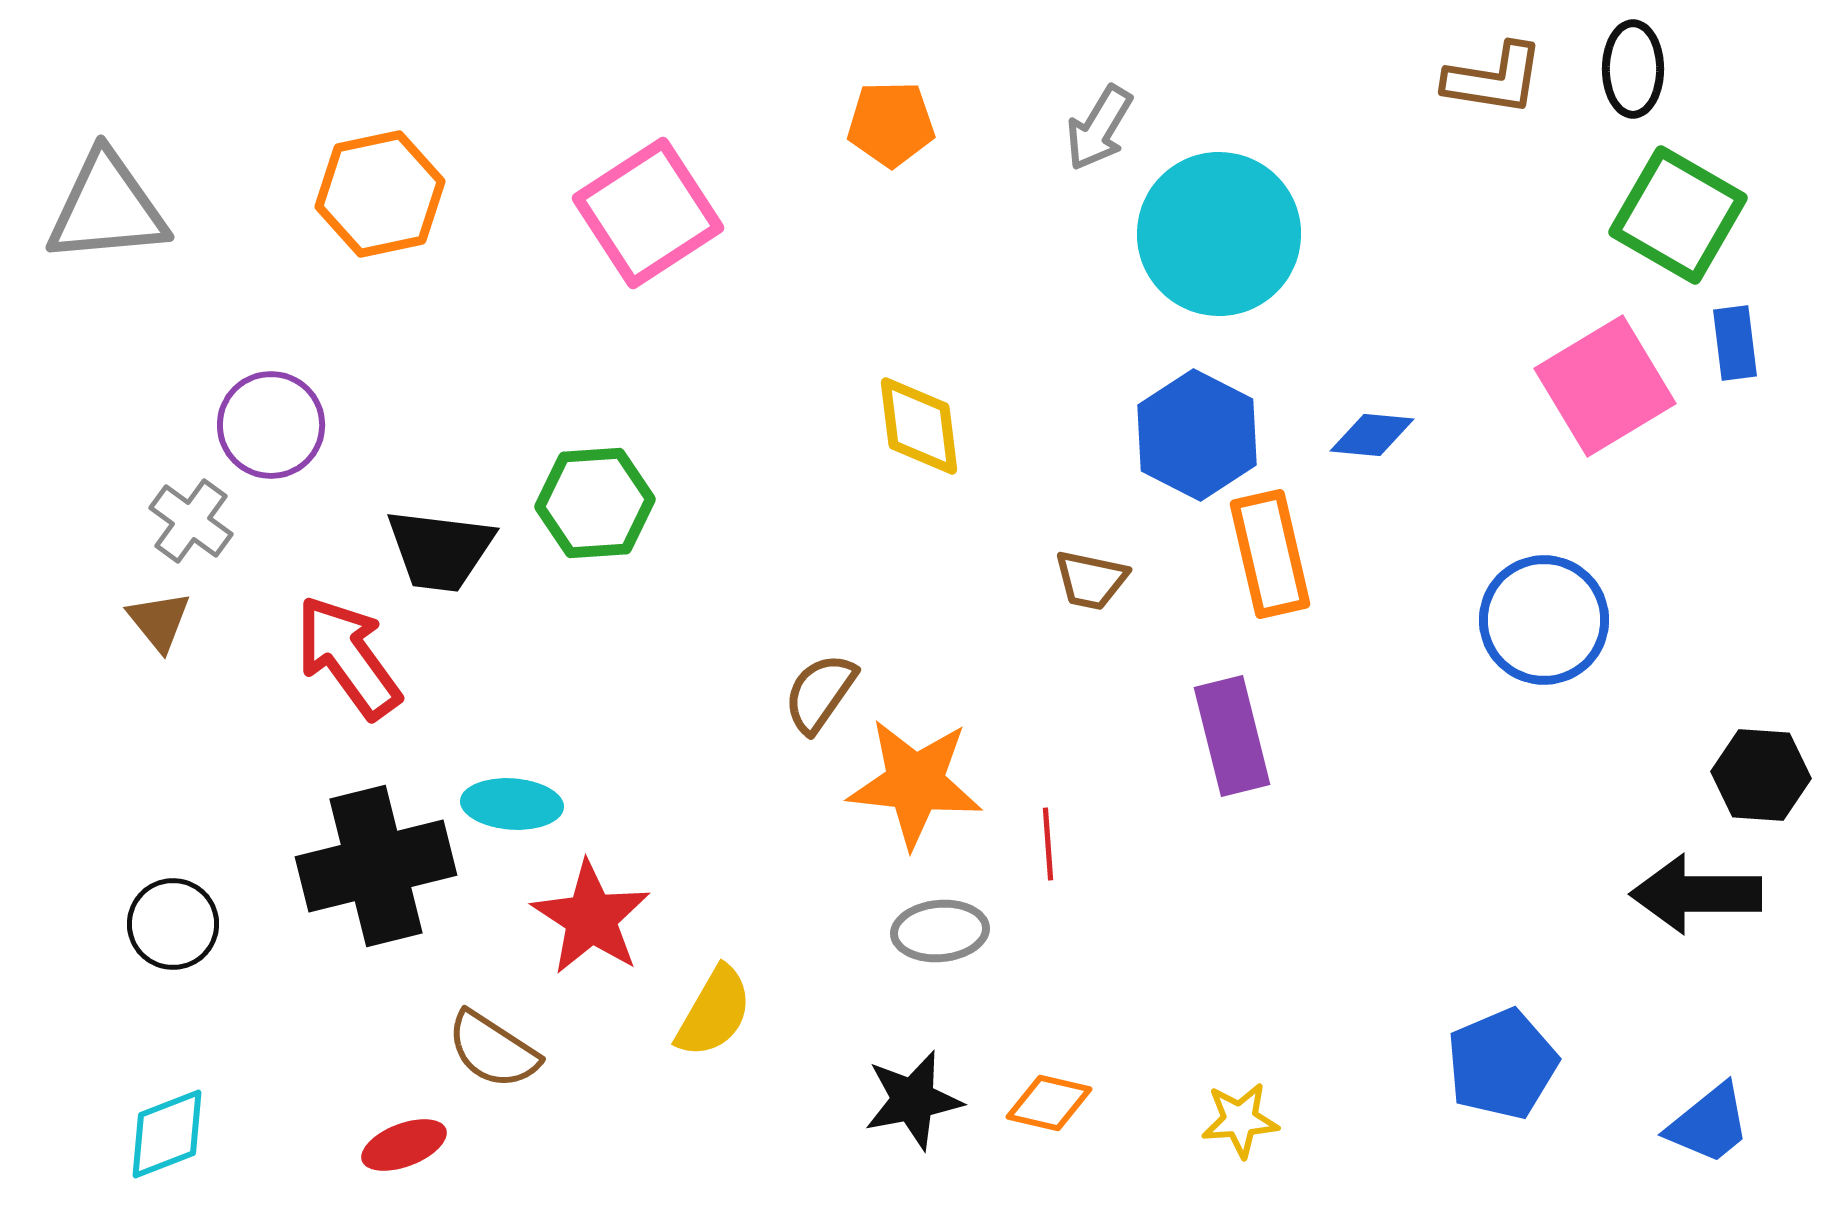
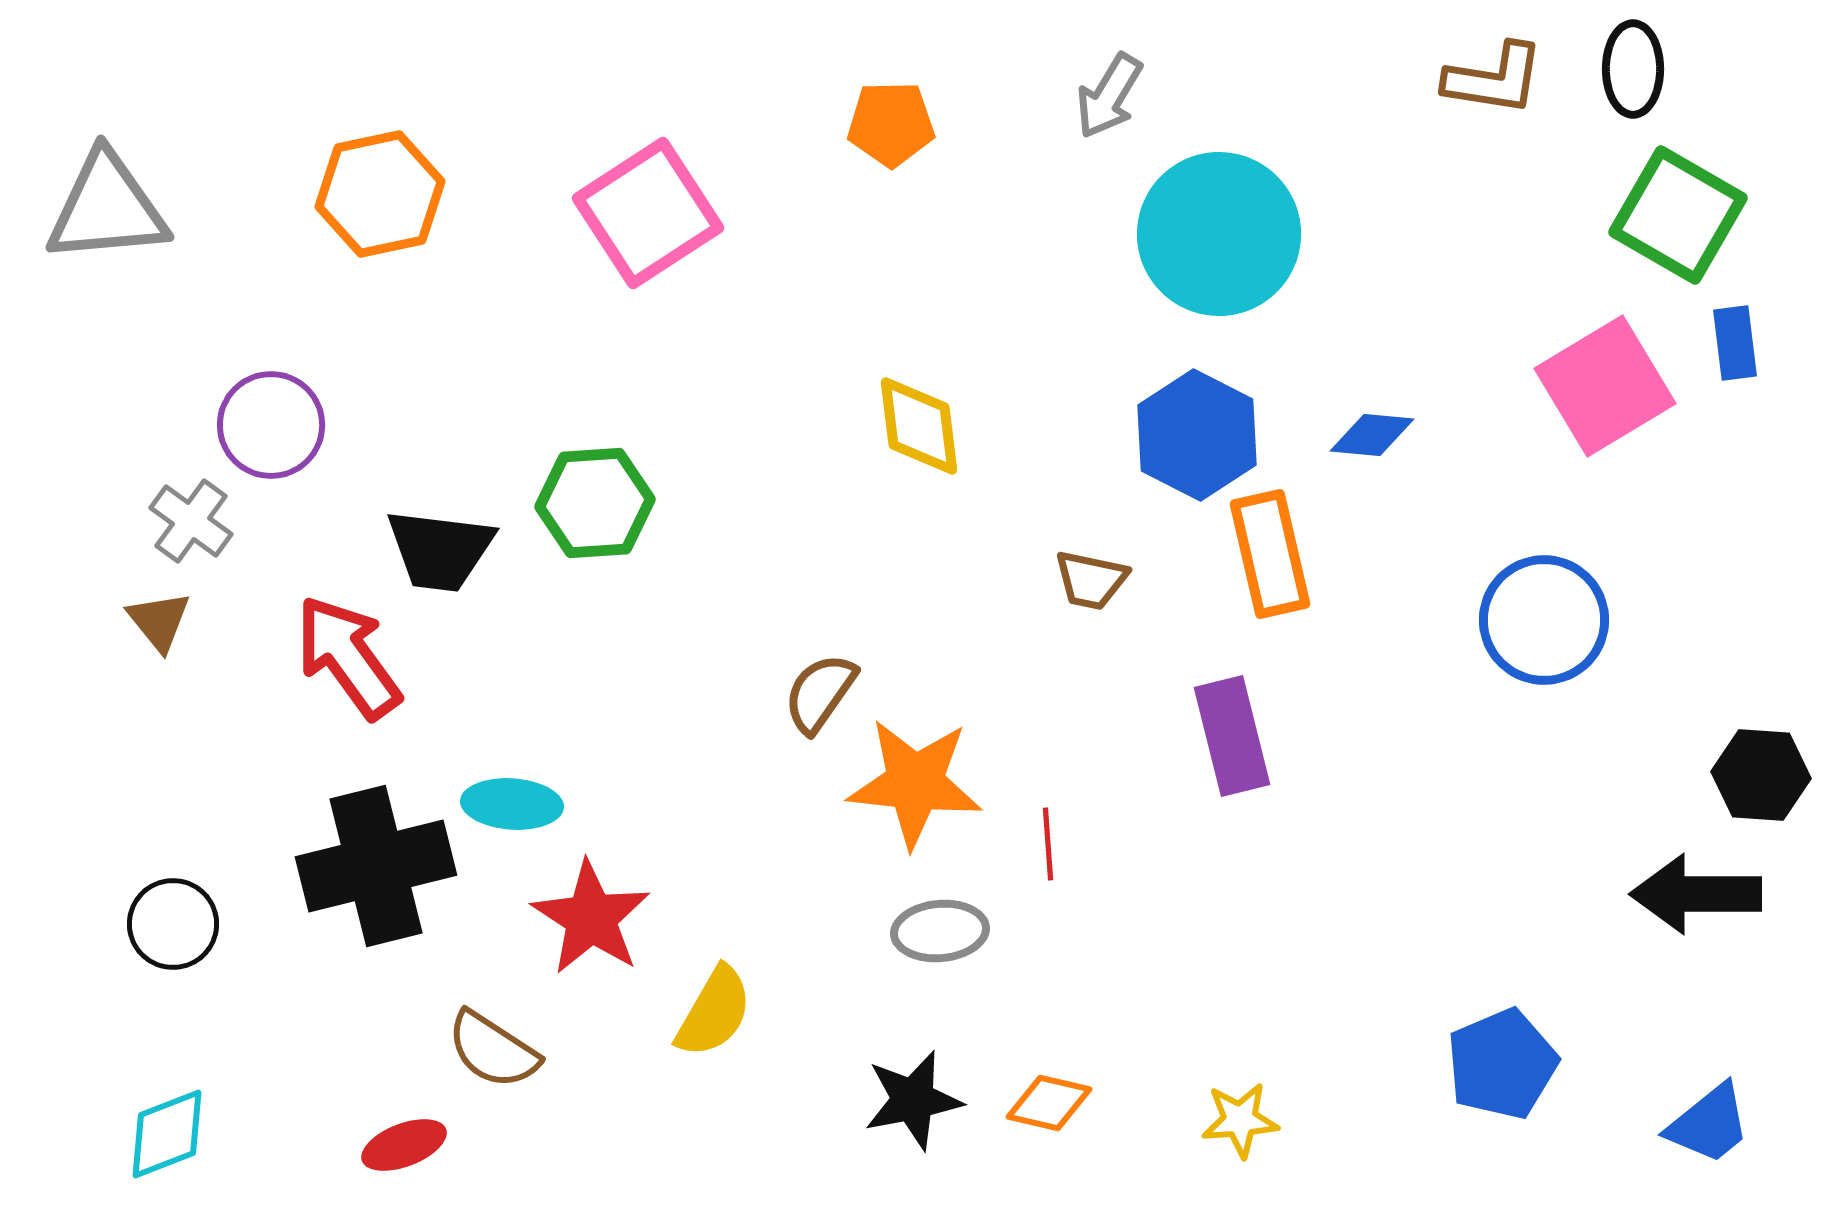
gray arrow at (1099, 128): moved 10 px right, 32 px up
